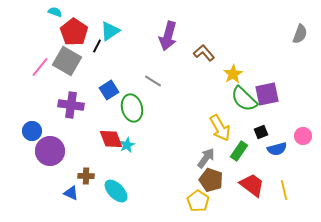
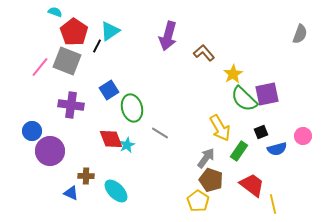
gray square: rotated 8 degrees counterclockwise
gray line: moved 7 px right, 52 px down
yellow line: moved 11 px left, 14 px down
